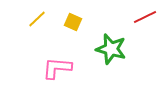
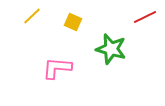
yellow line: moved 5 px left, 3 px up
